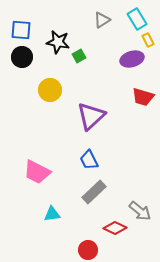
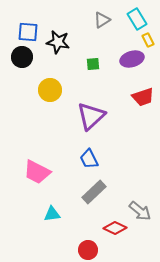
blue square: moved 7 px right, 2 px down
green square: moved 14 px right, 8 px down; rotated 24 degrees clockwise
red trapezoid: rotated 35 degrees counterclockwise
blue trapezoid: moved 1 px up
